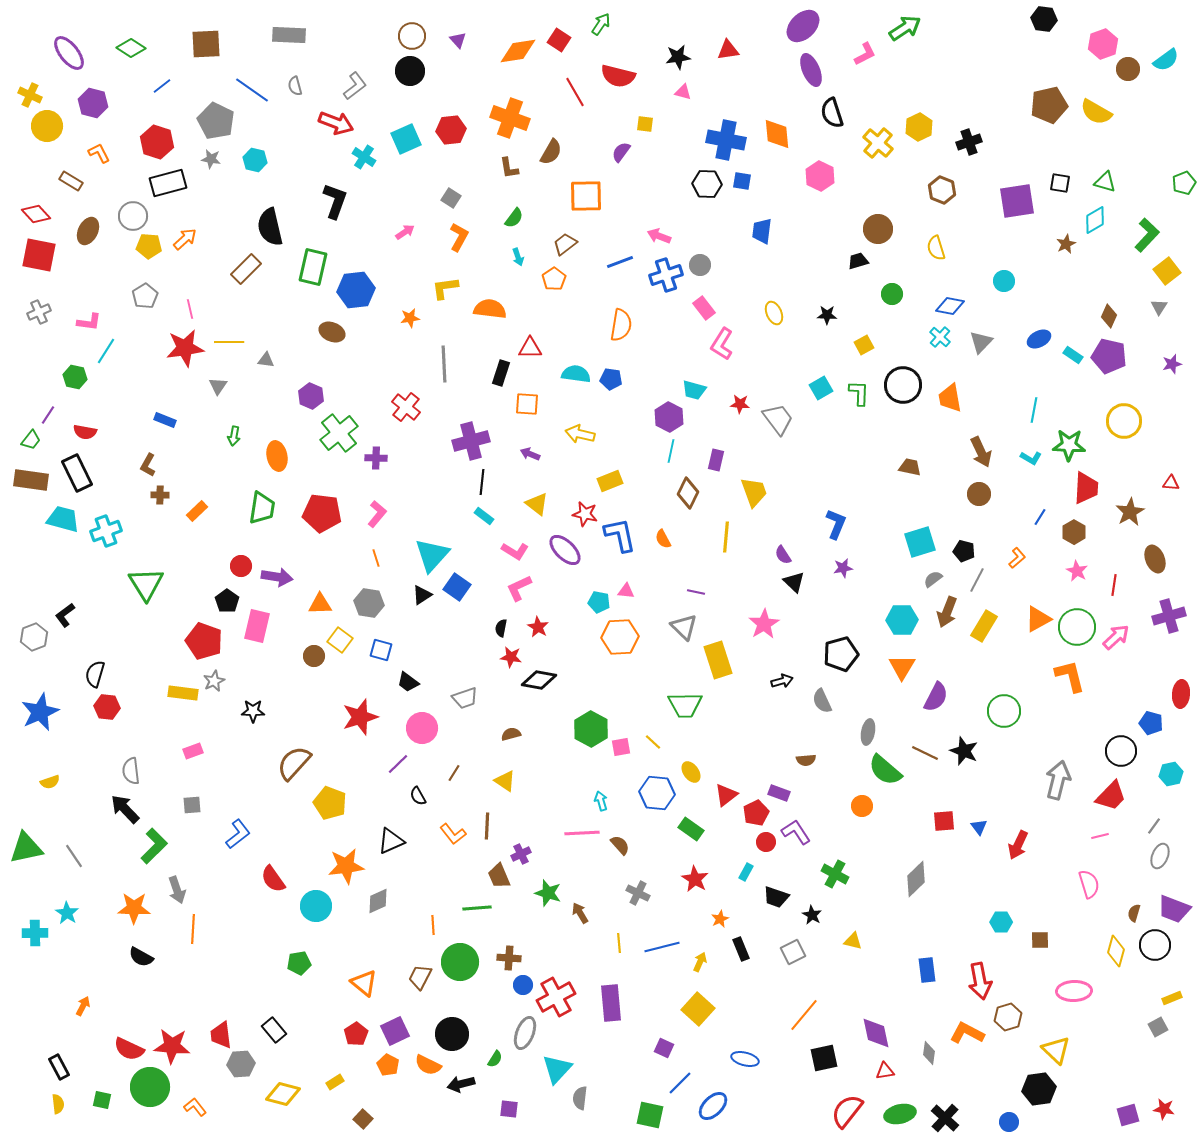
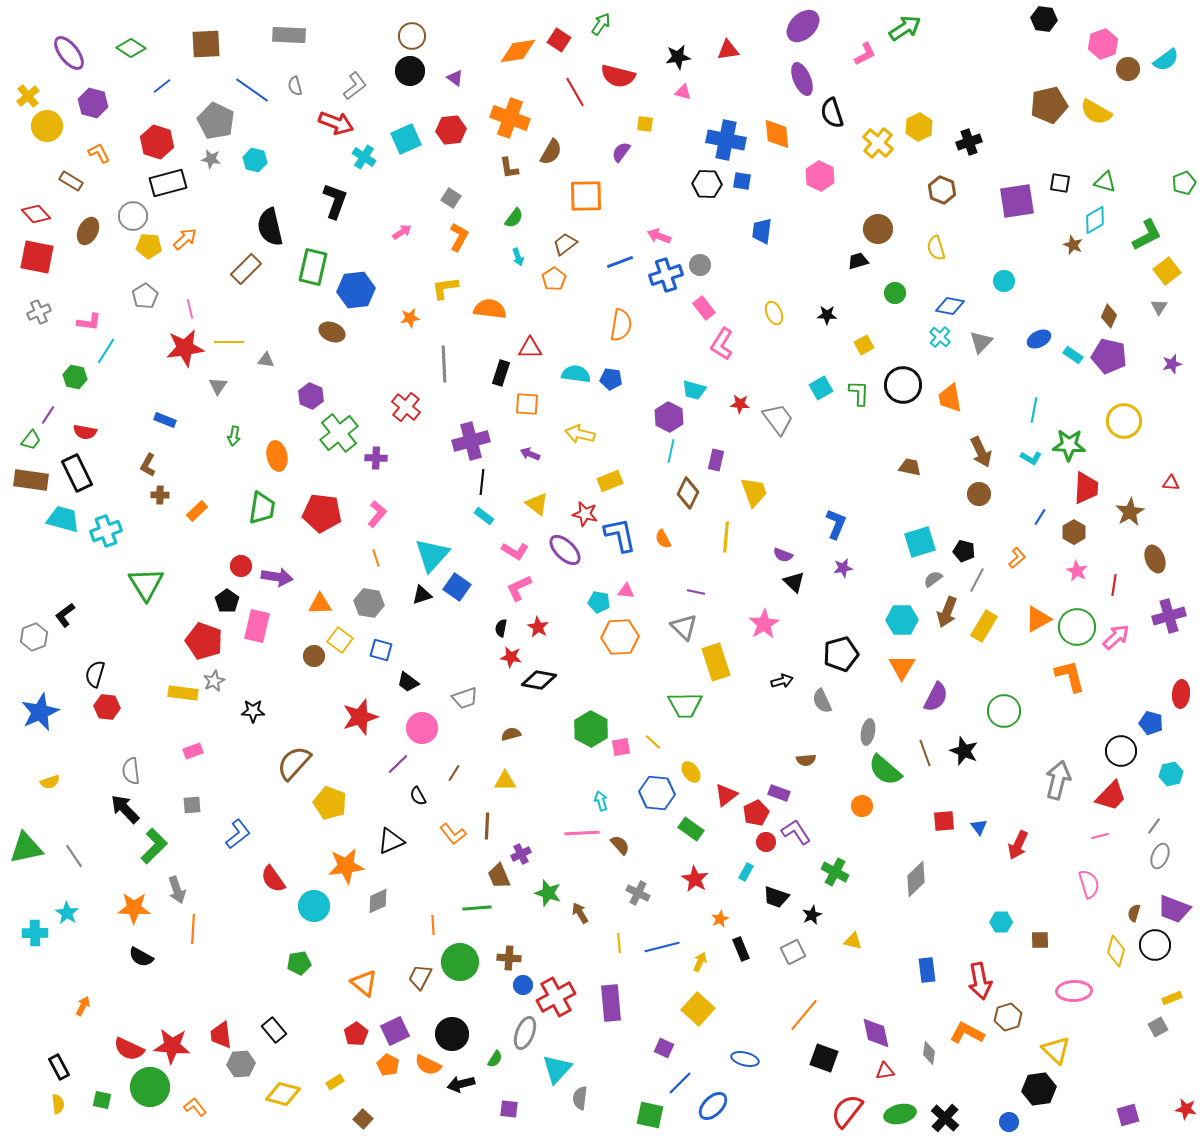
purple triangle at (458, 40): moved 3 px left, 38 px down; rotated 12 degrees counterclockwise
purple ellipse at (811, 70): moved 9 px left, 9 px down
yellow cross at (30, 95): moved 2 px left, 1 px down; rotated 25 degrees clockwise
pink arrow at (405, 232): moved 3 px left
green L-shape at (1147, 235): rotated 20 degrees clockwise
brown star at (1066, 244): moved 7 px right, 1 px down; rotated 24 degrees counterclockwise
red square at (39, 255): moved 2 px left, 2 px down
green circle at (892, 294): moved 3 px right, 1 px up
purple semicircle at (783, 555): rotated 36 degrees counterclockwise
black triangle at (422, 595): rotated 15 degrees clockwise
yellow rectangle at (718, 660): moved 2 px left, 2 px down
brown line at (925, 753): rotated 44 degrees clockwise
yellow triangle at (505, 781): rotated 35 degrees counterclockwise
green cross at (835, 874): moved 2 px up
cyan circle at (316, 906): moved 2 px left
black star at (812, 915): rotated 18 degrees clockwise
black square at (824, 1058): rotated 32 degrees clockwise
red star at (1164, 1109): moved 22 px right
